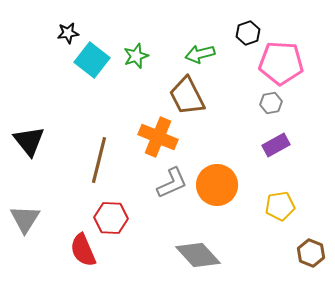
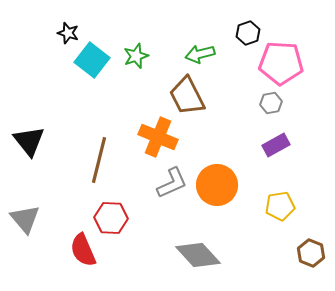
black star: rotated 25 degrees clockwise
gray triangle: rotated 12 degrees counterclockwise
